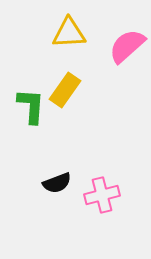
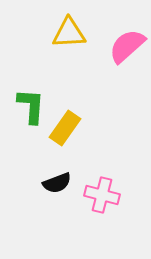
yellow rectangle: moved 38 px down
pink cross: rotated 28 degrees clockwise
